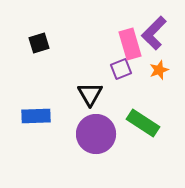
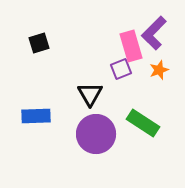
pink rectangle: moved 1 px right, 2 px down
